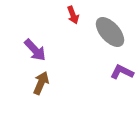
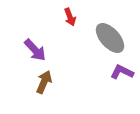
red arrow: moved 3 px left, 2 px down
gray ellipse: moved 6 px down
brown arrow: moved 3 px right, 1 px up
